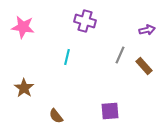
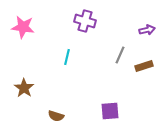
brown rectangle: rotated 66 degrees counterclockwise
brown semicircle: rotated 35 degrees counterclockwise
